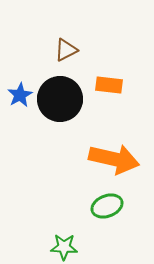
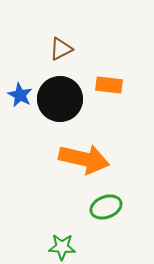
brown triangle: moved 5 px left, 1 px up
blue star: rotated 15 degrees counterclockwise
orange arrow: moved 30 px left
green ellipse: moved 1 px left, 1 px down
green star: moved 2 px left
